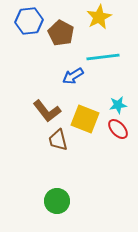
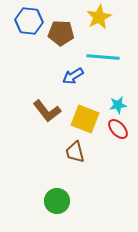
blue hexagon: rotated 12 degrees clockwise
brown pentagon: rotated 25 degrees counterclockwise
cyan line: rotated 12 degrees clockwise
brown trapezoid: moved 17 px right, 12 px down
